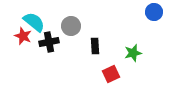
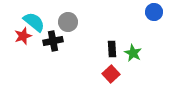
gray circle: moved 3 px left, 4 px up
red star: rotated 30 degrees clockwise
black cross: moved 4 px right, 1 px up
black rectangle: moved 17 px right, 3 px down
green star: rotated 30 degrees counterclockwise
red square: rotated 18 degrees counterclockwise
